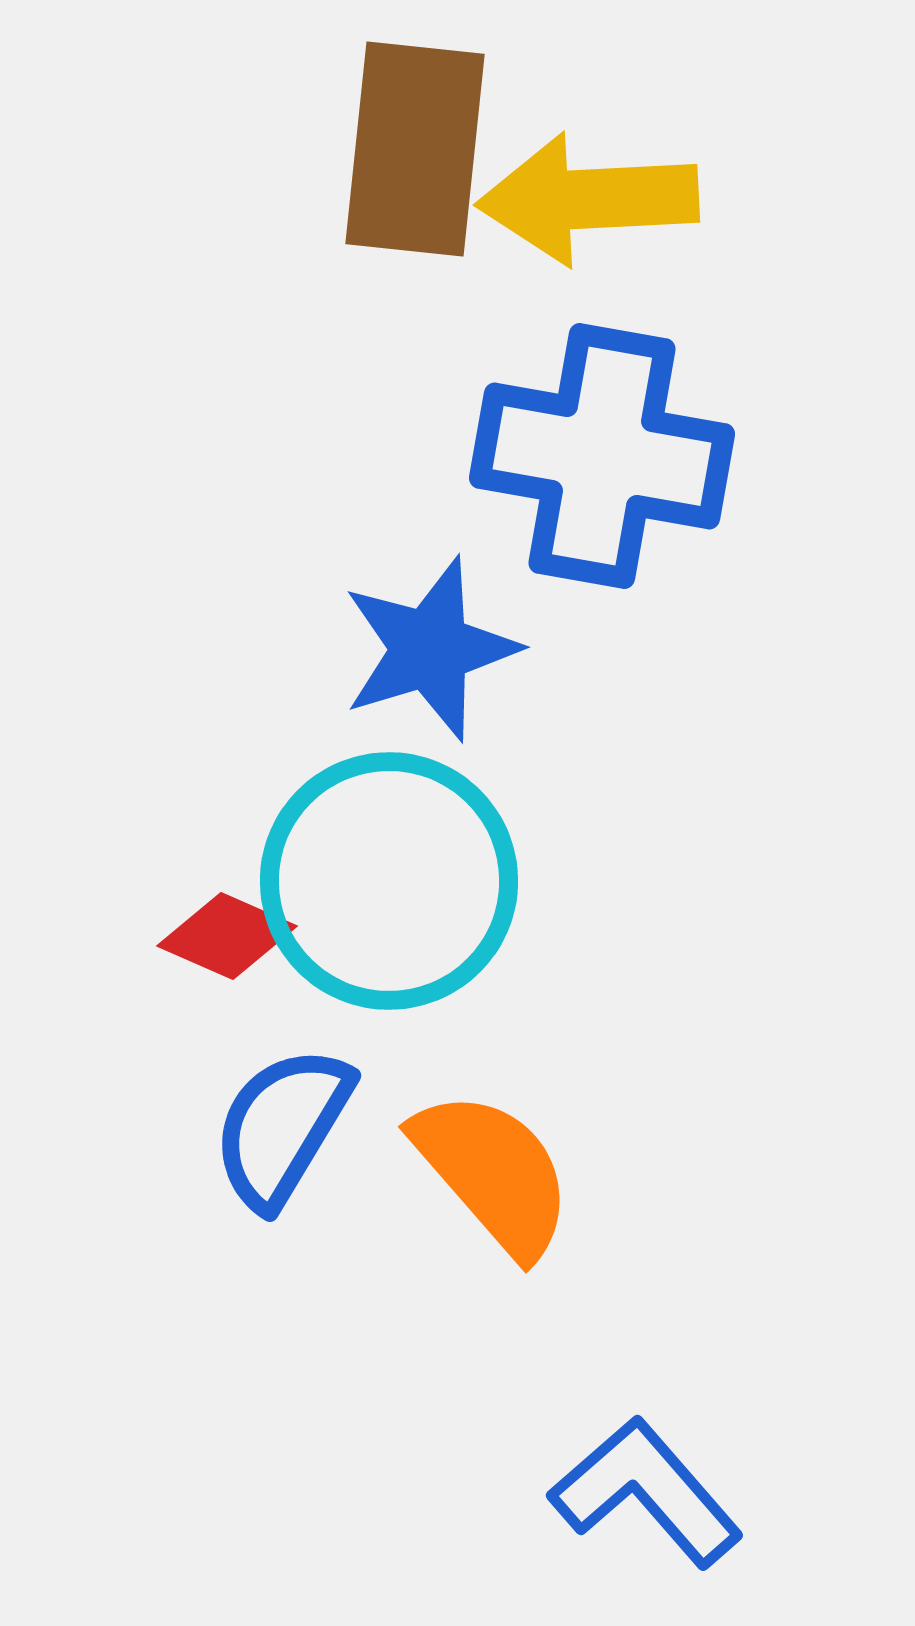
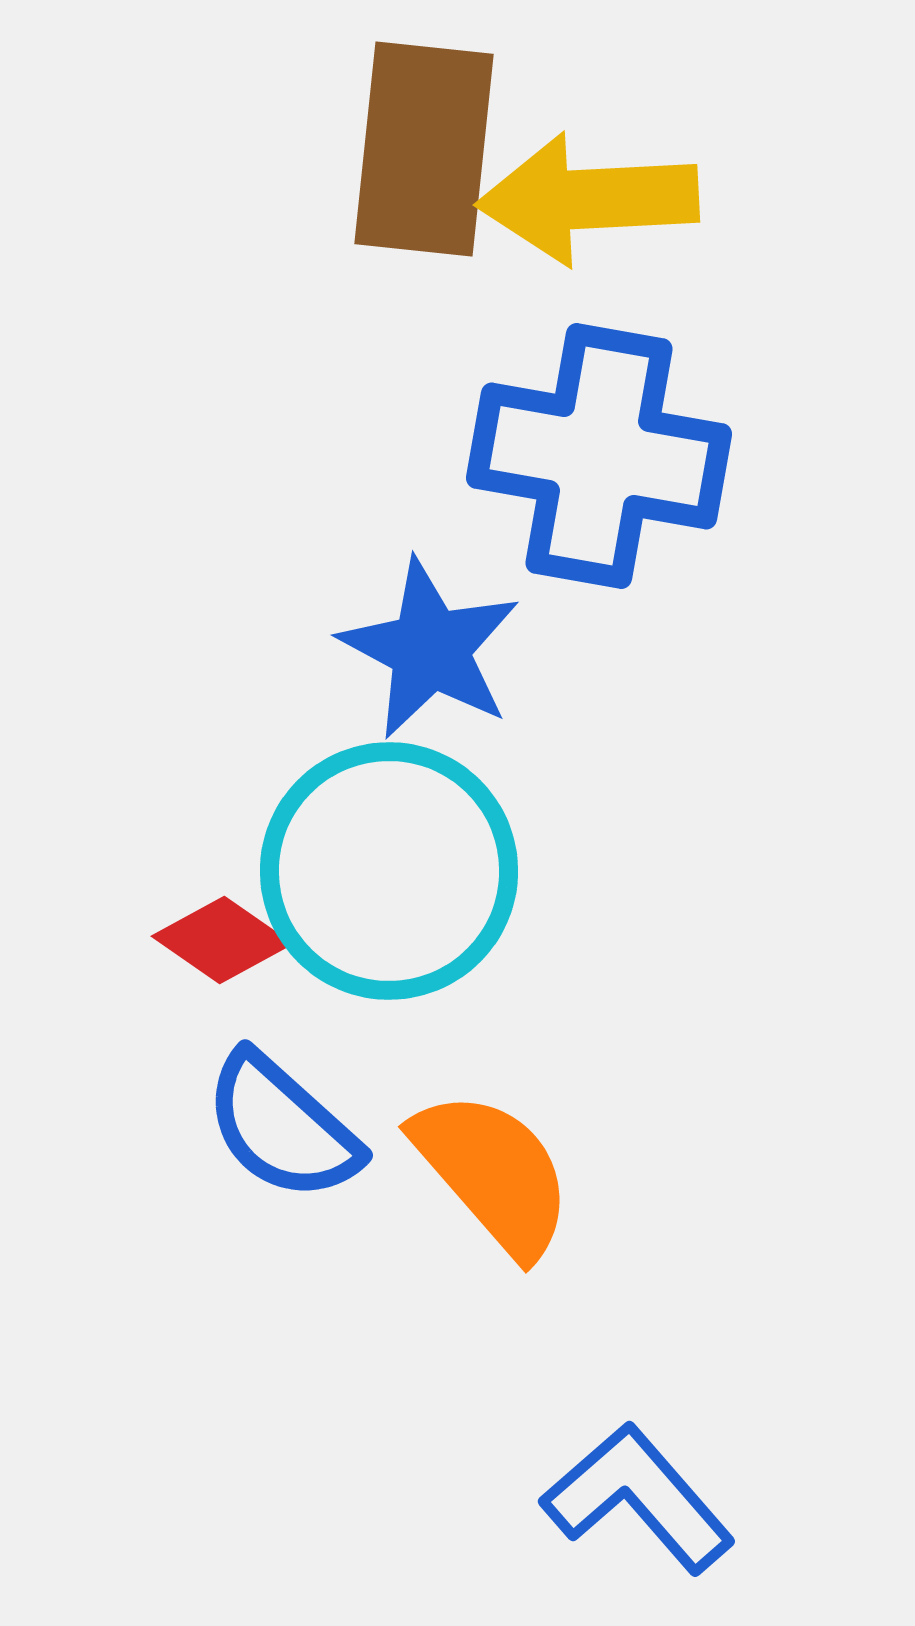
brown rectangle: moved 9 px right
blue cross: moved 3 px left
blue star: rotated 27 degrees counterclockwise
cyan circle: moved 10 px up
red diamond: moved 5 px left, 4 px down; rotated 11 degrees clockwise
blue semicircle: rotated 79 degrees counterclockwise
blue L-shape: moved 8 px left, 6 px down
